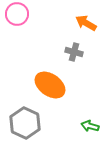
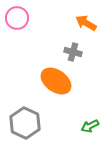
pink circle: moved 4 px down
gray cross: moved 1 px left
orange ellipse: moved 6 px right, 4 px up
green arrow: rotated 42 degrees counterclockwise
